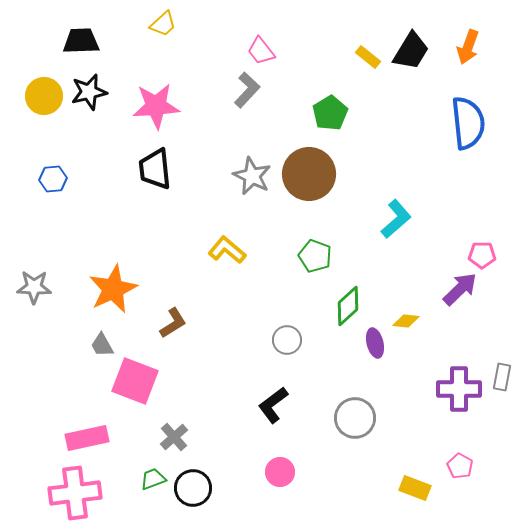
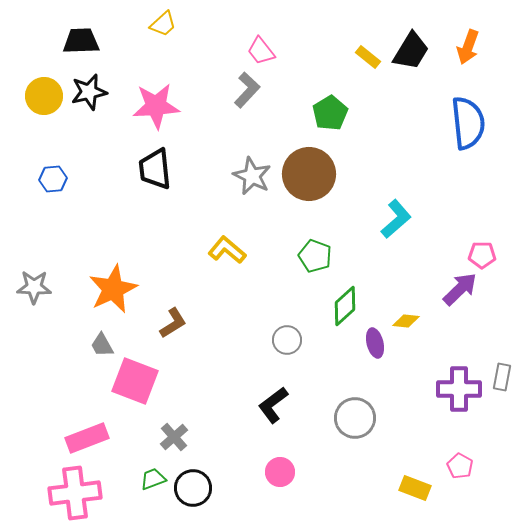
green diamond at (348, 306): moved 3 px left
pink rectangle at (87, 438): rotated 9 degrees counterclockwise
